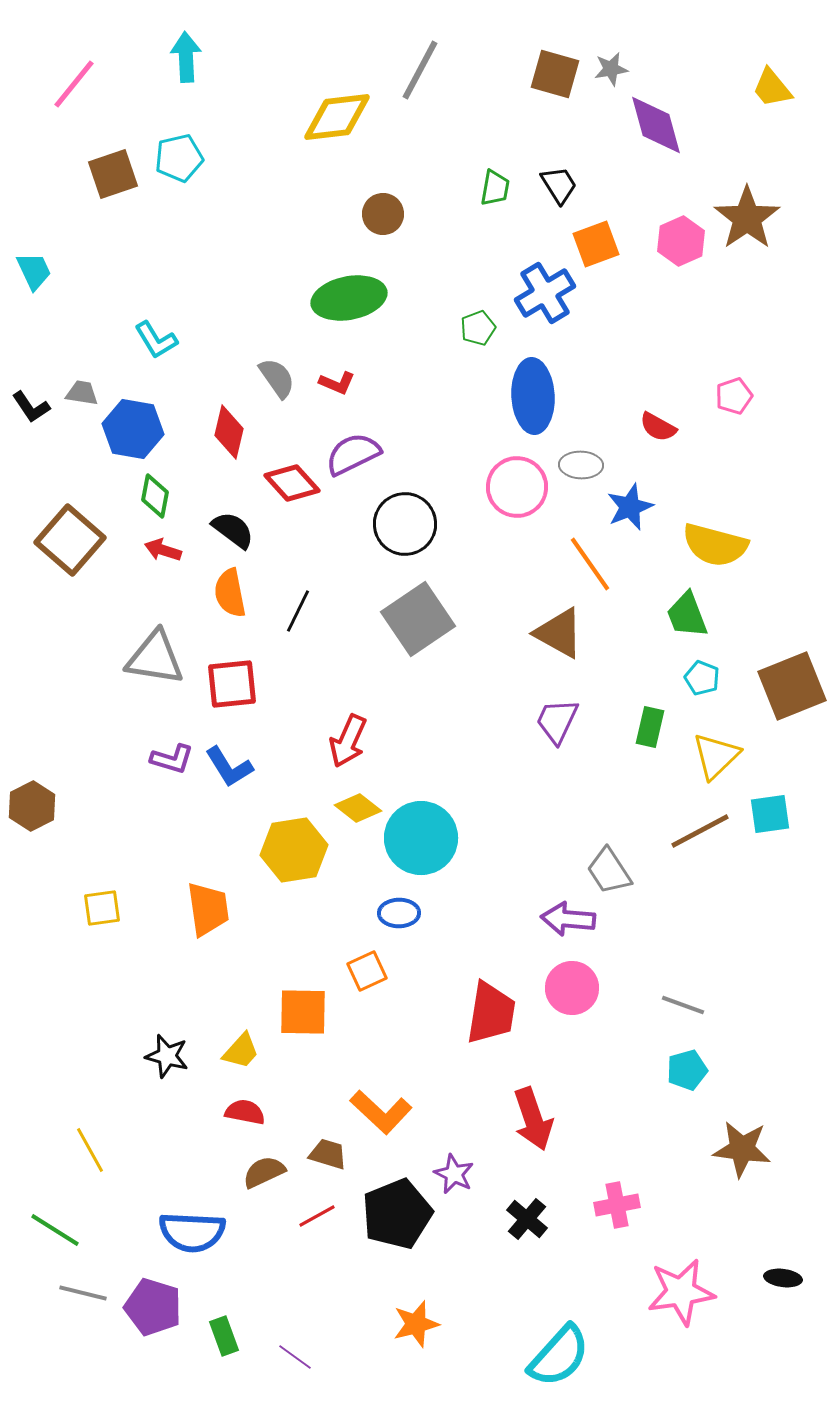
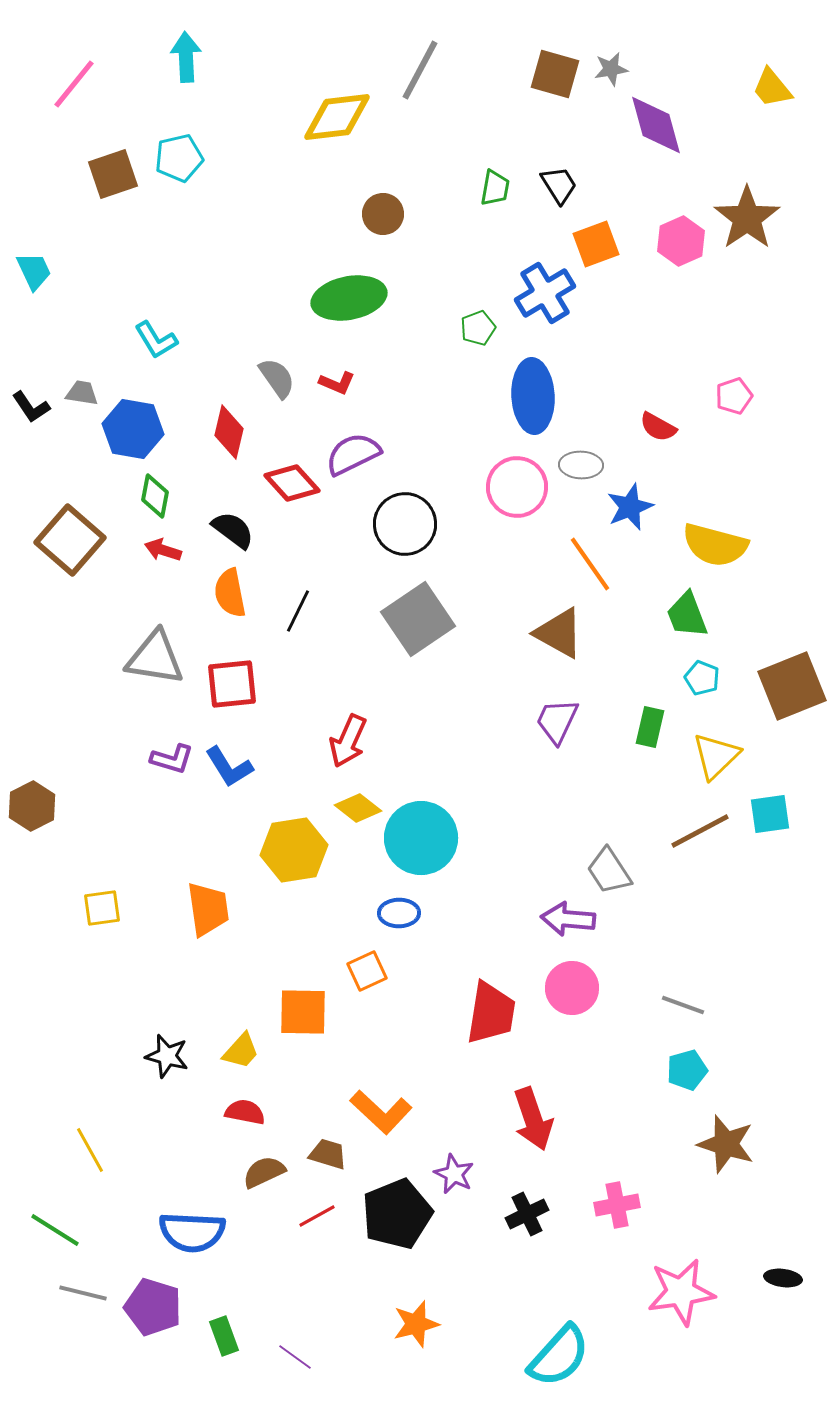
brown star at (742, 1149): moved 16 px left, 5 px up; rotated 10 degrees clockwise
black cross at (527, 1219): moved 5 px up; rotated 24 degrees clockwise
